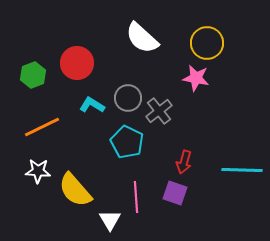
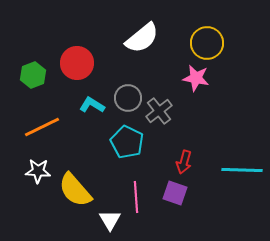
white semicircle: rotated 81 degrees counterclockwise
